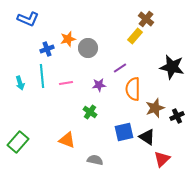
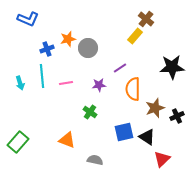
black star: rotated 15 degrees counterclockwise
